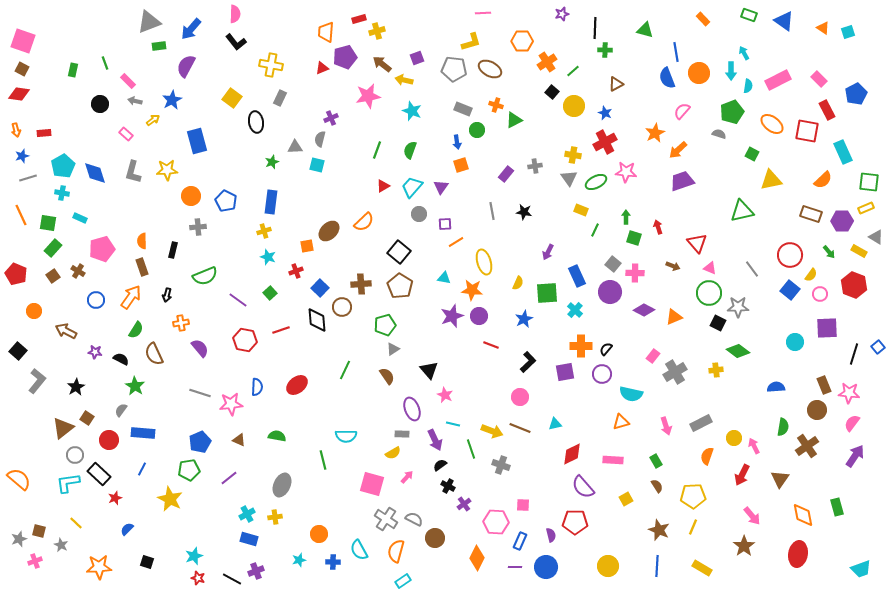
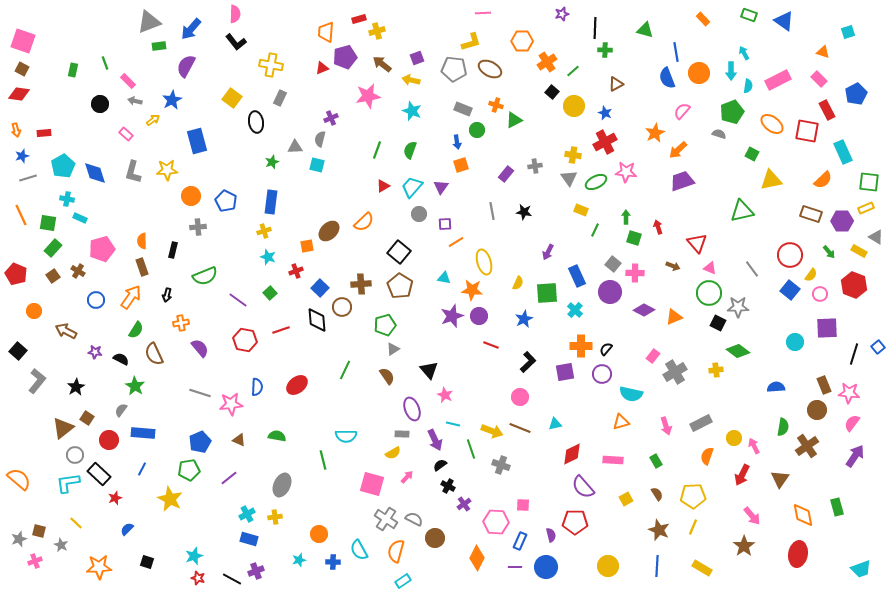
orange triangle at (823, 28): moved 24 px down; rotated 16 degrees counterclockwise
yellow arrow at (404, 80): moved 7 px right
cyan cross at (62, 193): moved 5 px right, 6 px down
brown semicircle at (657, 486): moved 8 px down
